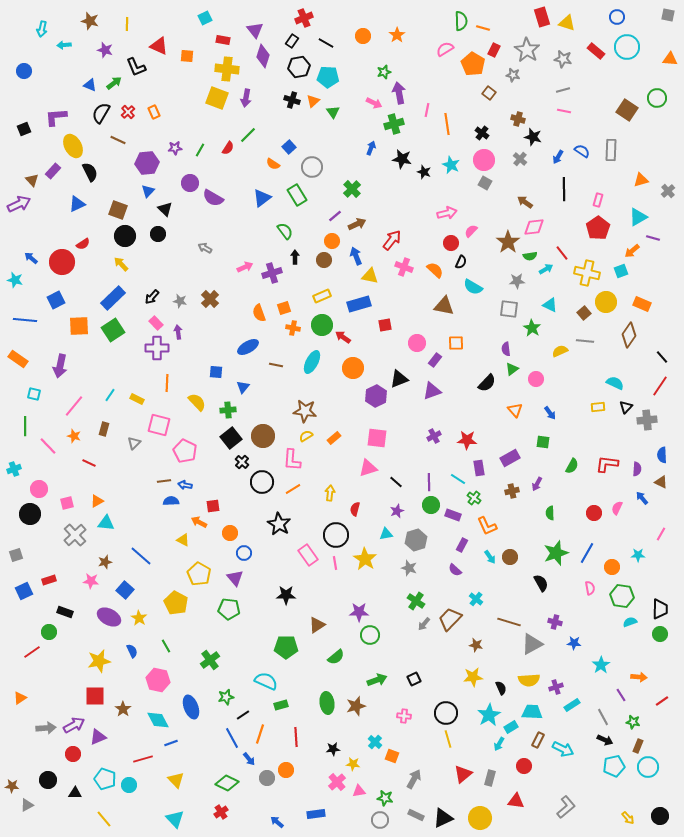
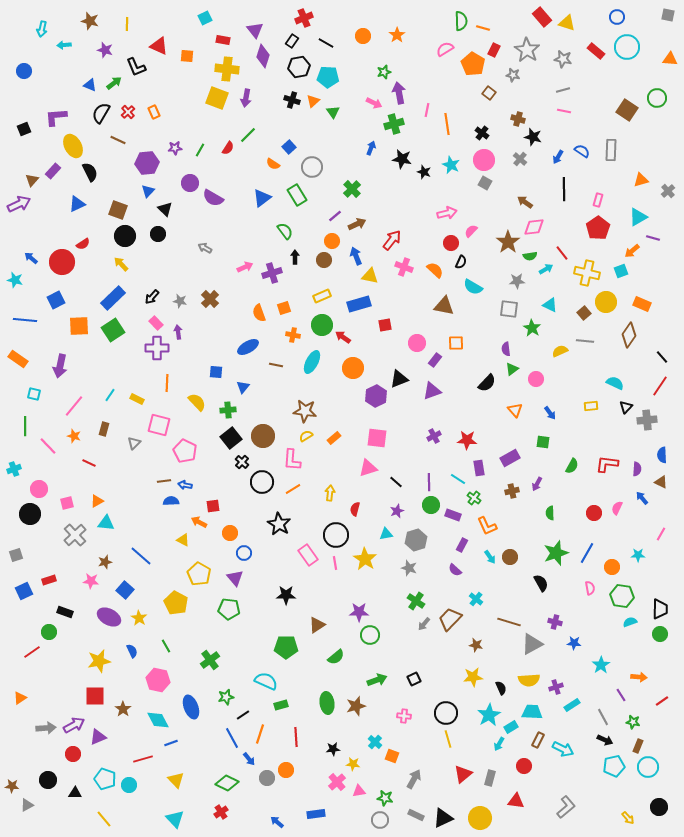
red rectangle at (542, 17): rotated 24 degrees counterclockwise
brown triangle at (32, 180): rotated 24 degrees clockwise
orange cross at (293, 328): moved 7 px down
yellow rectangle at (598, 407): moved 7 px left, 1 px up
black circle at (660, 816): moved 1 px left, 9 px up
